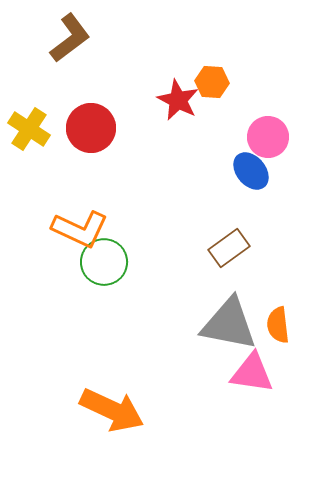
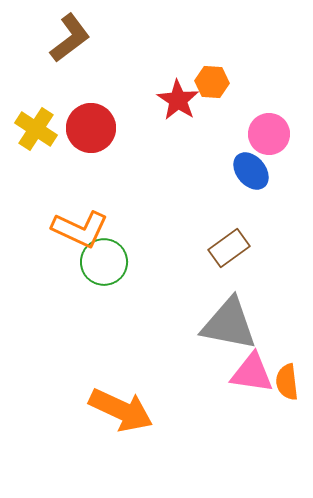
red star: rotated 6 degrees clockwise
yellow cross: moved 7 px right
pink circle: moved 1 px right, 3 px up
orange semicircle: moved 9 px right, 57 px down
orange arrow: moved 9 px right
